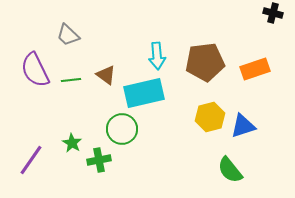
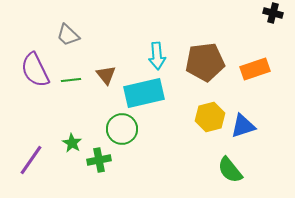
brown triangle: rotated 15 degrees clockwise
